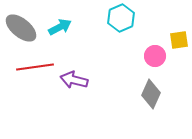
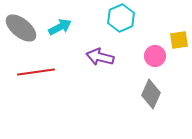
red line: moved 1 px right, 5 px down
purple arrow: moved 26 px right, 23 px up
